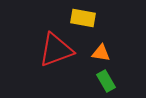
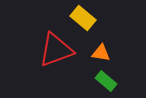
yellow rectangle: rotated 30 degrees clockwise
green rectangle: rotated 20 degrees counterclockwise
